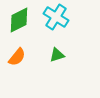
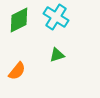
orange semicircle: moved 14 px down
